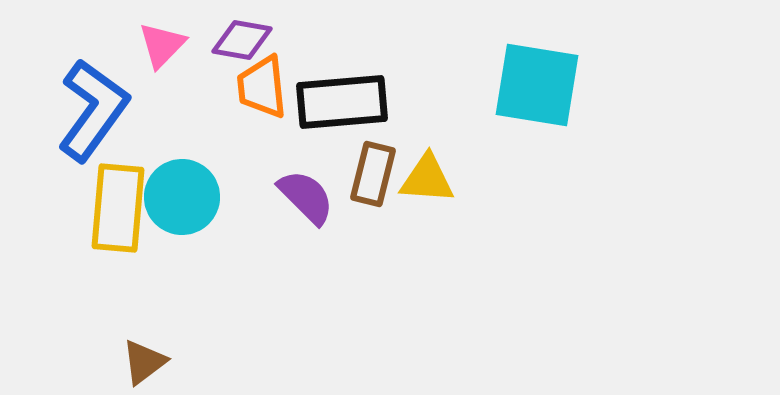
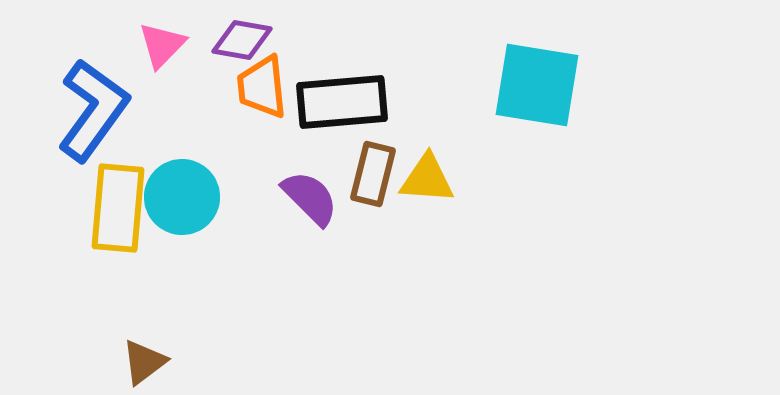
purple semicircle: moved 4 px right, 1 px down
